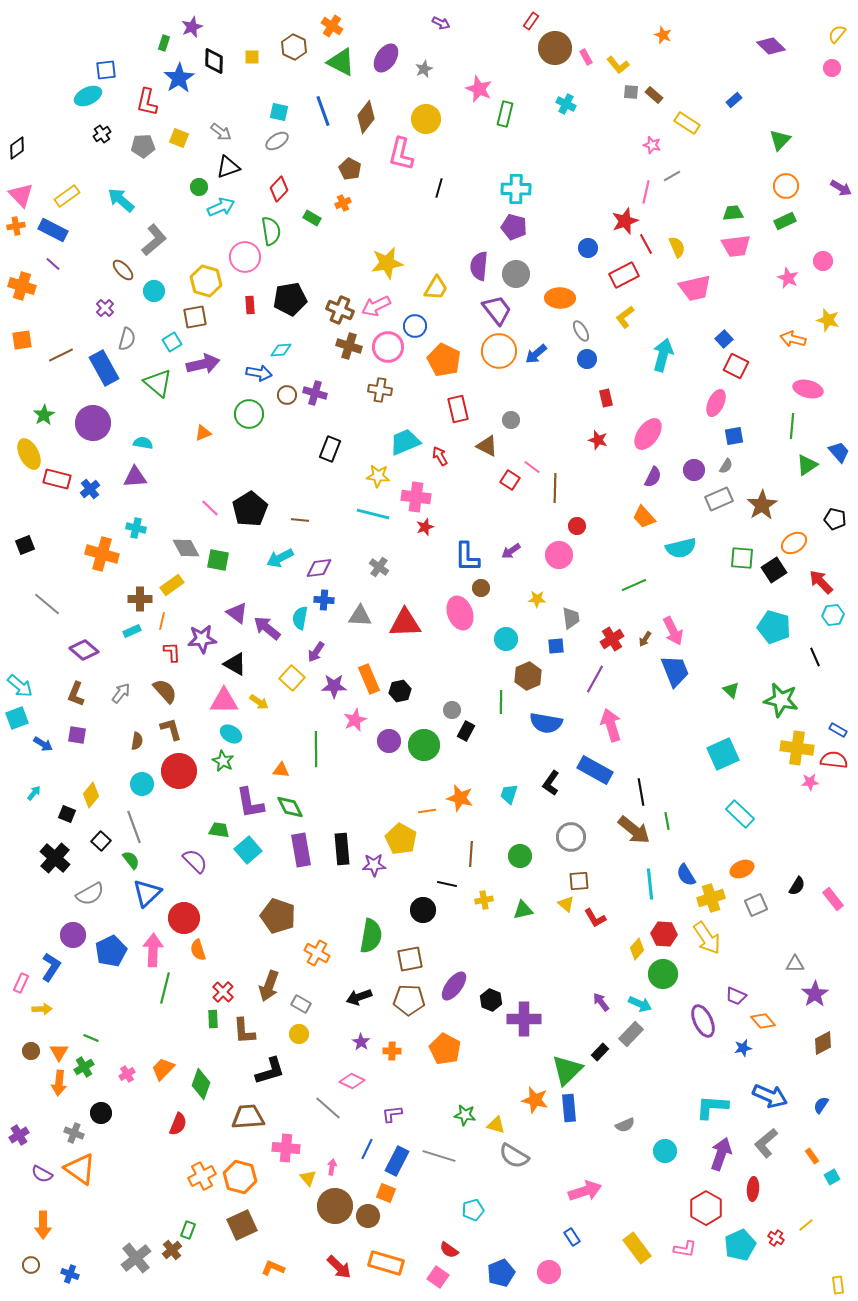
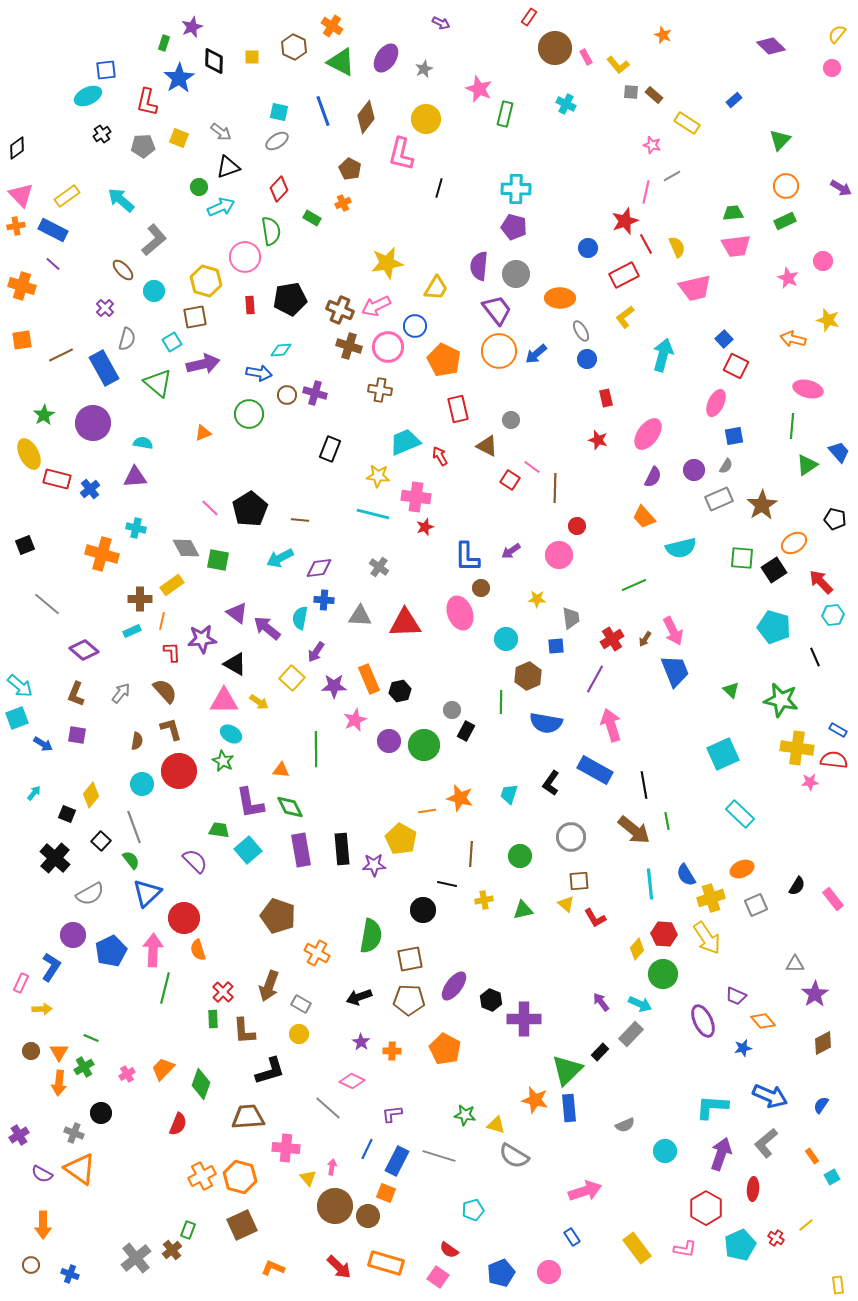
red rectangle at (531, 21): moved 2 px left, 4 px up
black line at (641, 792): moved 3 px right, 7 px up
